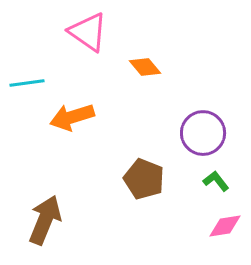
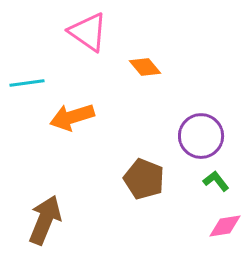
purple circle: moved 2 px left, 3 px down
